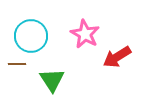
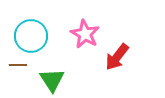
red arrow: rotated 20 degrees counterclockwise
brown line: moved 1 px right, 1 px down
